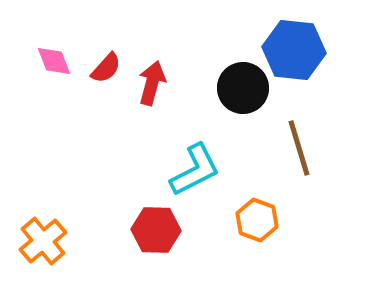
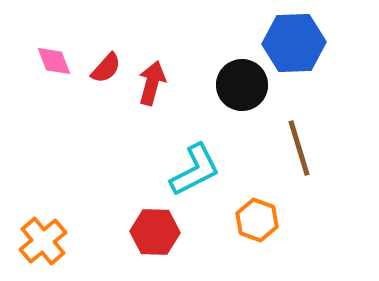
blue hexagon: moved 7 px up; rotated 8 degrees counterclockwise
black circle: moved 1 px left, 3 px up
red hexagon: moved 1 px left, 2 px down
